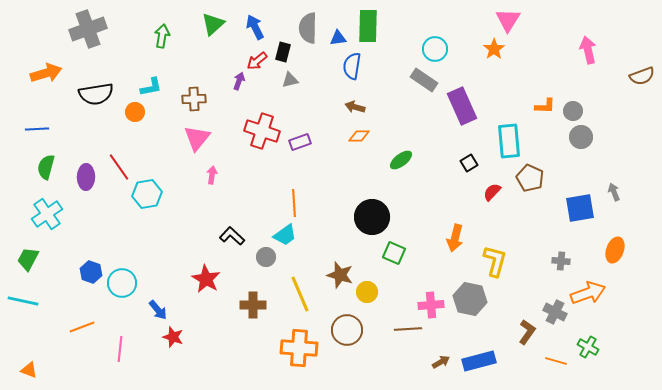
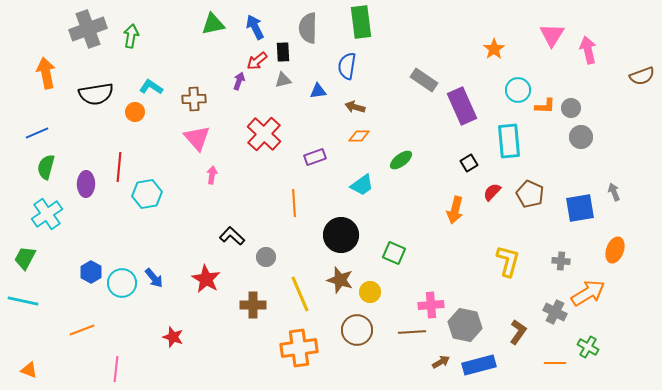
pink triangle at (508, 20): moved 44 px right, 15 px down
green triangle at (213, 24): rotated 30 degrees clockwise
green rectangle at (368, 26): moved 7 px left, 4 px up; rotated 8 degrees counterclockwise
green arrow at (162, 36): moved 31 px left
blue triangle at (338, 38): moved 20 px left, 53 px down
cyan circle at (435, 49): moved 83 px right, 41 px down
black rectangle at (283, 52): rotated 18 degrees counterclockwise
blue semicircle at (352, 66): moved 5 px left
orange arrow at (46, 73): rotated 84 degrees counterclockwise
gray triangle at (290, 80): moved 7 px left
cyan L-shape at (151, 87): rotated 135 degrees counterclockwise
gray circle at (573, 111): moved 2 px left, 3 px up
blue line at (37, 129): moved 4 px down; rotated 20 degrees counterclockwise
red cross at (262, 131): moved 2 px right, 3 px down; rotated 24 degrees clockwise
pink triangle at (197, 138): rotated 20 degrees counterclockwise
purple rectangle at (300, 142): moved 15 px right, 15 px down
red line at (119, 167): rotated 40 degrees clockwise
purple ellipse at (86, 177): moved 7 px down
brown pentagon at (530, 178): moved 16 px down
black circle at (372, 217): moved 31 px left, 18 px down
cyan trapezoid at (285, 235): moved 77 px right, 50 px up
orange arrow at (455, 238): moved 28 px up
green trapezoid at (28, 259): moved 3 px left, 1 px up
yellow L-shape at (495, 261): moved 13 px right
blue hexagon at (91, 272): rotated 10 degrees clockwise
brown star at (340, 275): moved 5 px down
yellow circle at (367, 292): moved 3 px right
orange arrow at (588, 293): rotated 12 degrees counterclockwise
gray hexagon at (470, 299): moved 5 px left, 26 px down
blue arrow at (158, 310): moved 4 px left, 32 px up
orange line at (82, 327): moved 3 px down
brown line at (408, 329): moved 4 px right, 3 px down
brown circle at (347, 330): moved 10 px right
brown L-shape at (527, 332): moved 9 px left
orange cross at (299, 348): rotated 12 degrees counterclockwise
pink line at (120, 349): moved 4 px left, 20 px down
blue rectangle at (479, 361): moved 4 px down
orange line at (556, 361): moved 1 px left, 2 px down; rotated 15 degrees counterclockwise
